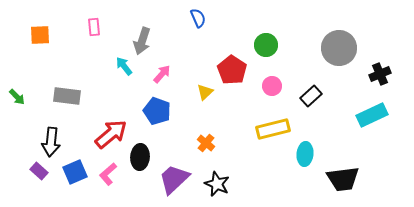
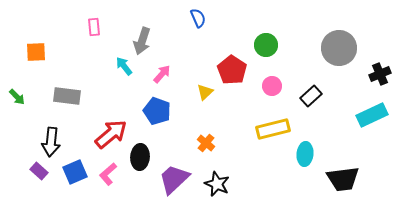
orange square: moved 4 px left, 17 px down
